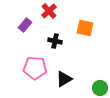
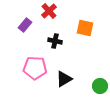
green circle: moved 2 px up
